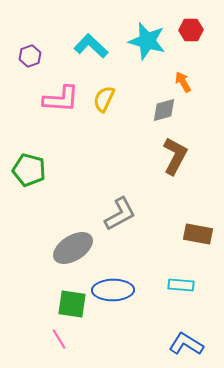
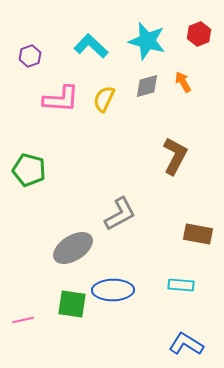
red hexagon: moved 8 px right, 4 px down; rotated 20 degrees counterclockwise
gray diamond: moved 17 px left, 24 px up
pink line: moved 36 px left, 19 px up; rotated 70 degrees counterclockwise
